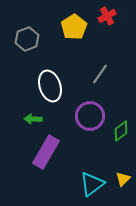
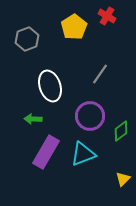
red cross: rotated 30 degrees counterclockwise
cyan triangle: moved 9 px left, 30 px up; rotated 16 degrees clockwise
